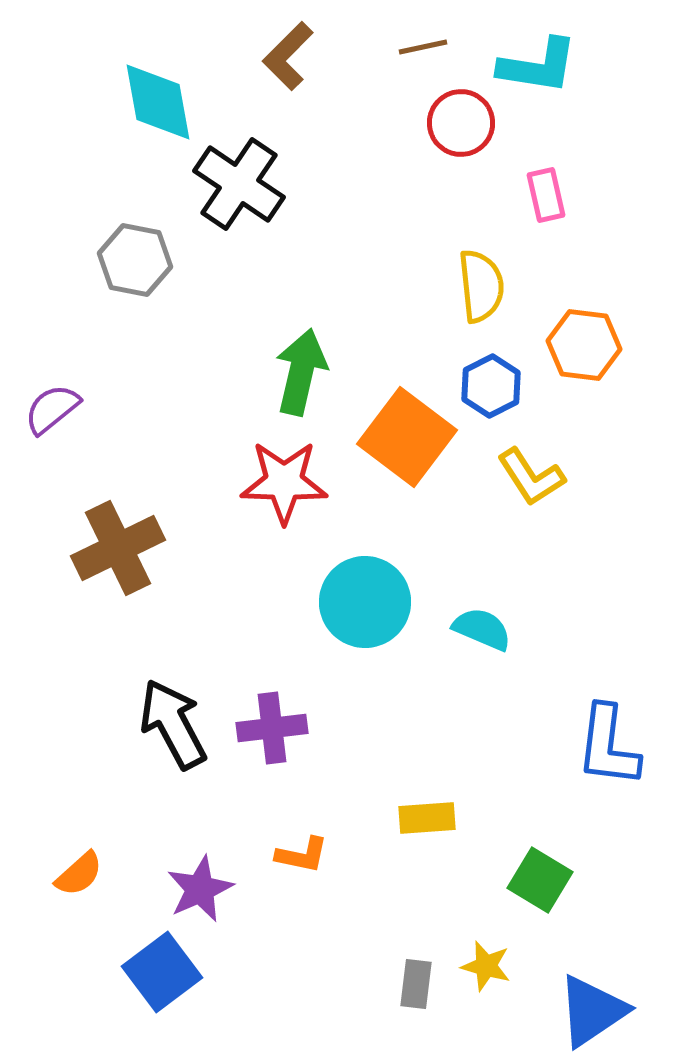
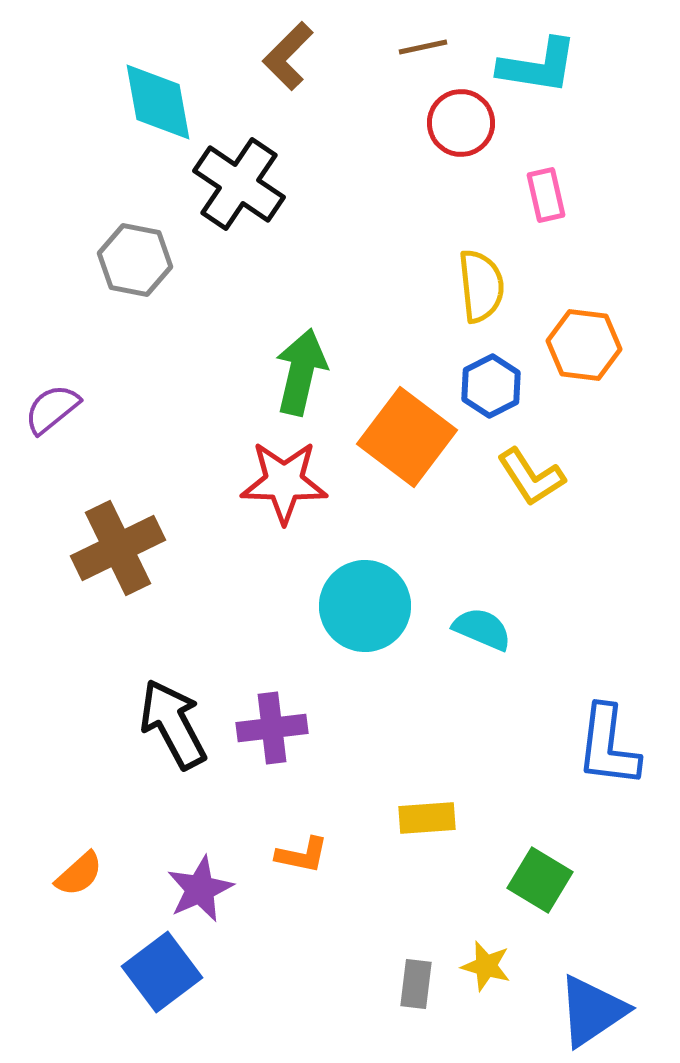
cyan circle: moved 4 px down
